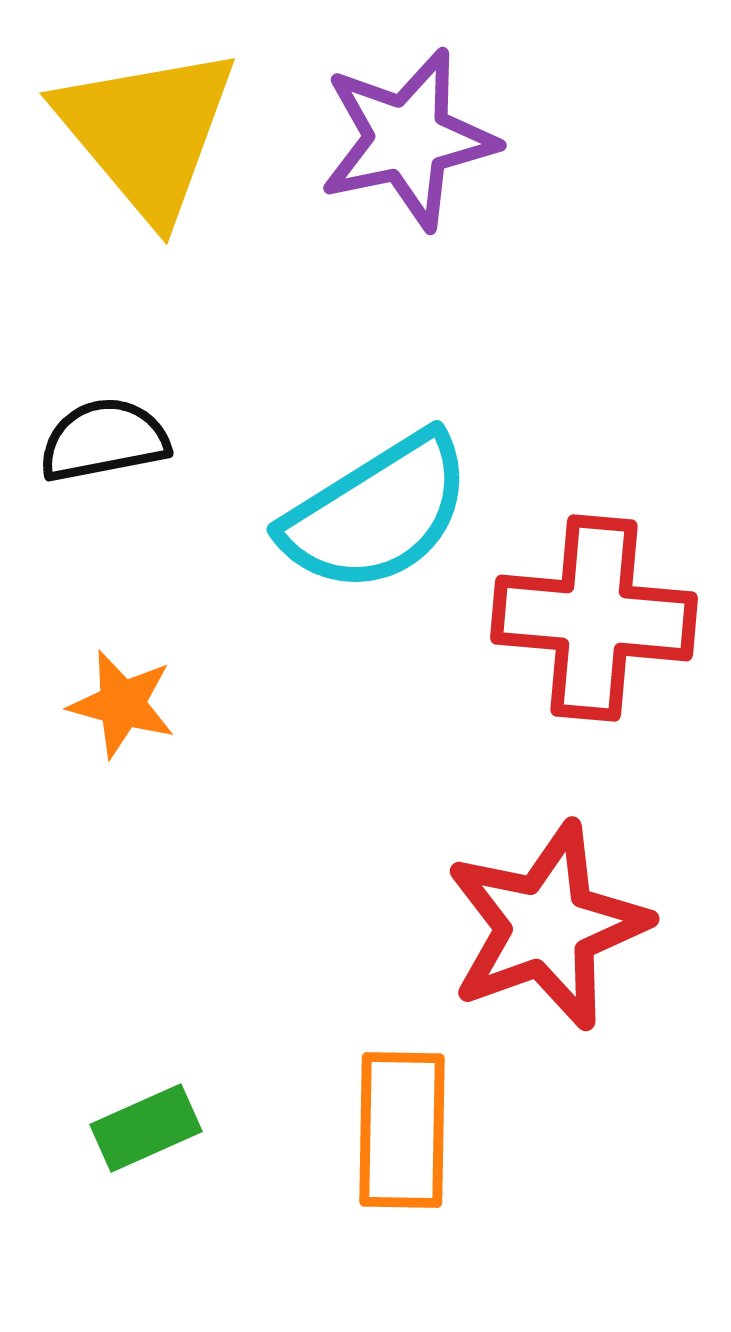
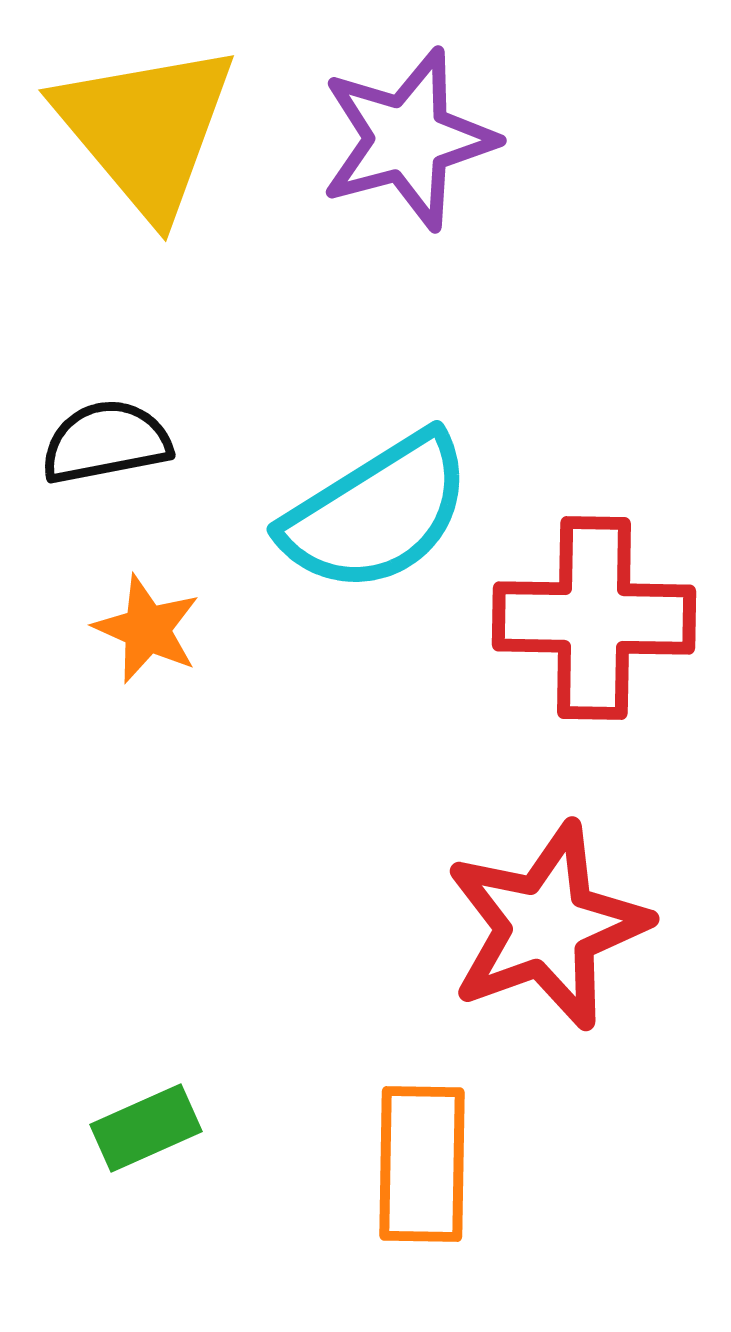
yellow triangle: moved 1 px left, 3 px up
purple star: rotated 3 degrees counterclockwise
black semicircle: moved 2 px right, 2 px down
red cross: rotated 4 degrees counterclockwise
orange star: moved 25 px right, 75 px up; rotated 9 degrees clockwise
orange rectangle: moved 20 px right, 34 px down
